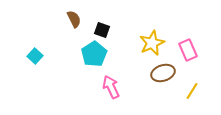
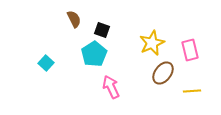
pink rectangle: moved 2 px right; rotated 10 degrees clockwise
cyan square: moved 11 px right, 7 px down
brown ellipse: rotated 35 degrees counterclockwise
yellow line: rotated 54 degrees clockwise
